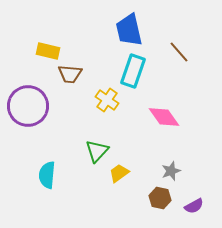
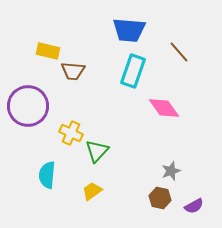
blue trapezoid: rotated 72 degrees counterclockwise
brown trapezoid: moved 3 px right, 3 px up
yellow cross: moved 36 px left, 33 px down; rotated 10 degrees counterclockwise
pink diamond: moved 9 px up
yellow trapezoid: moved 27 px left, 18 px down
